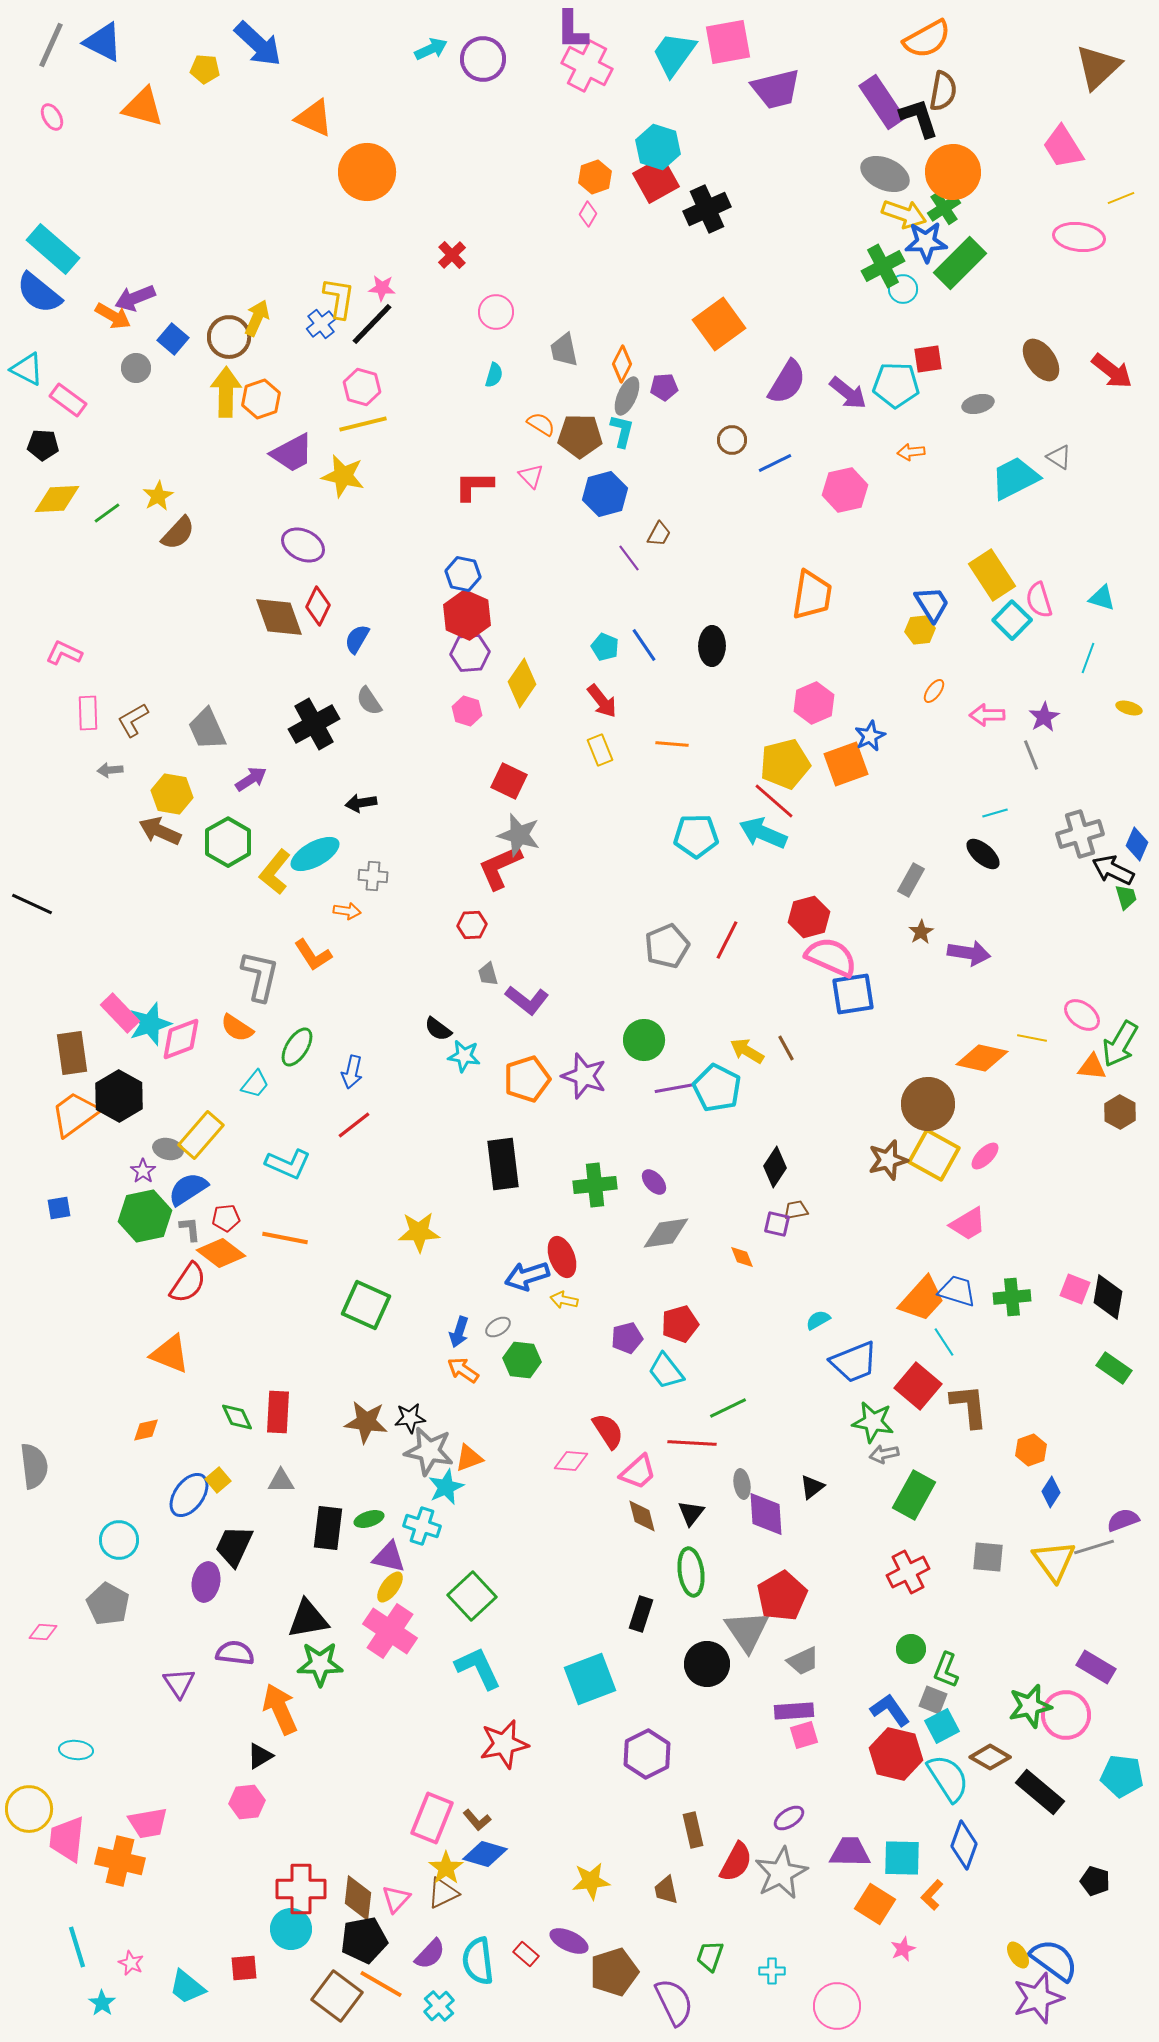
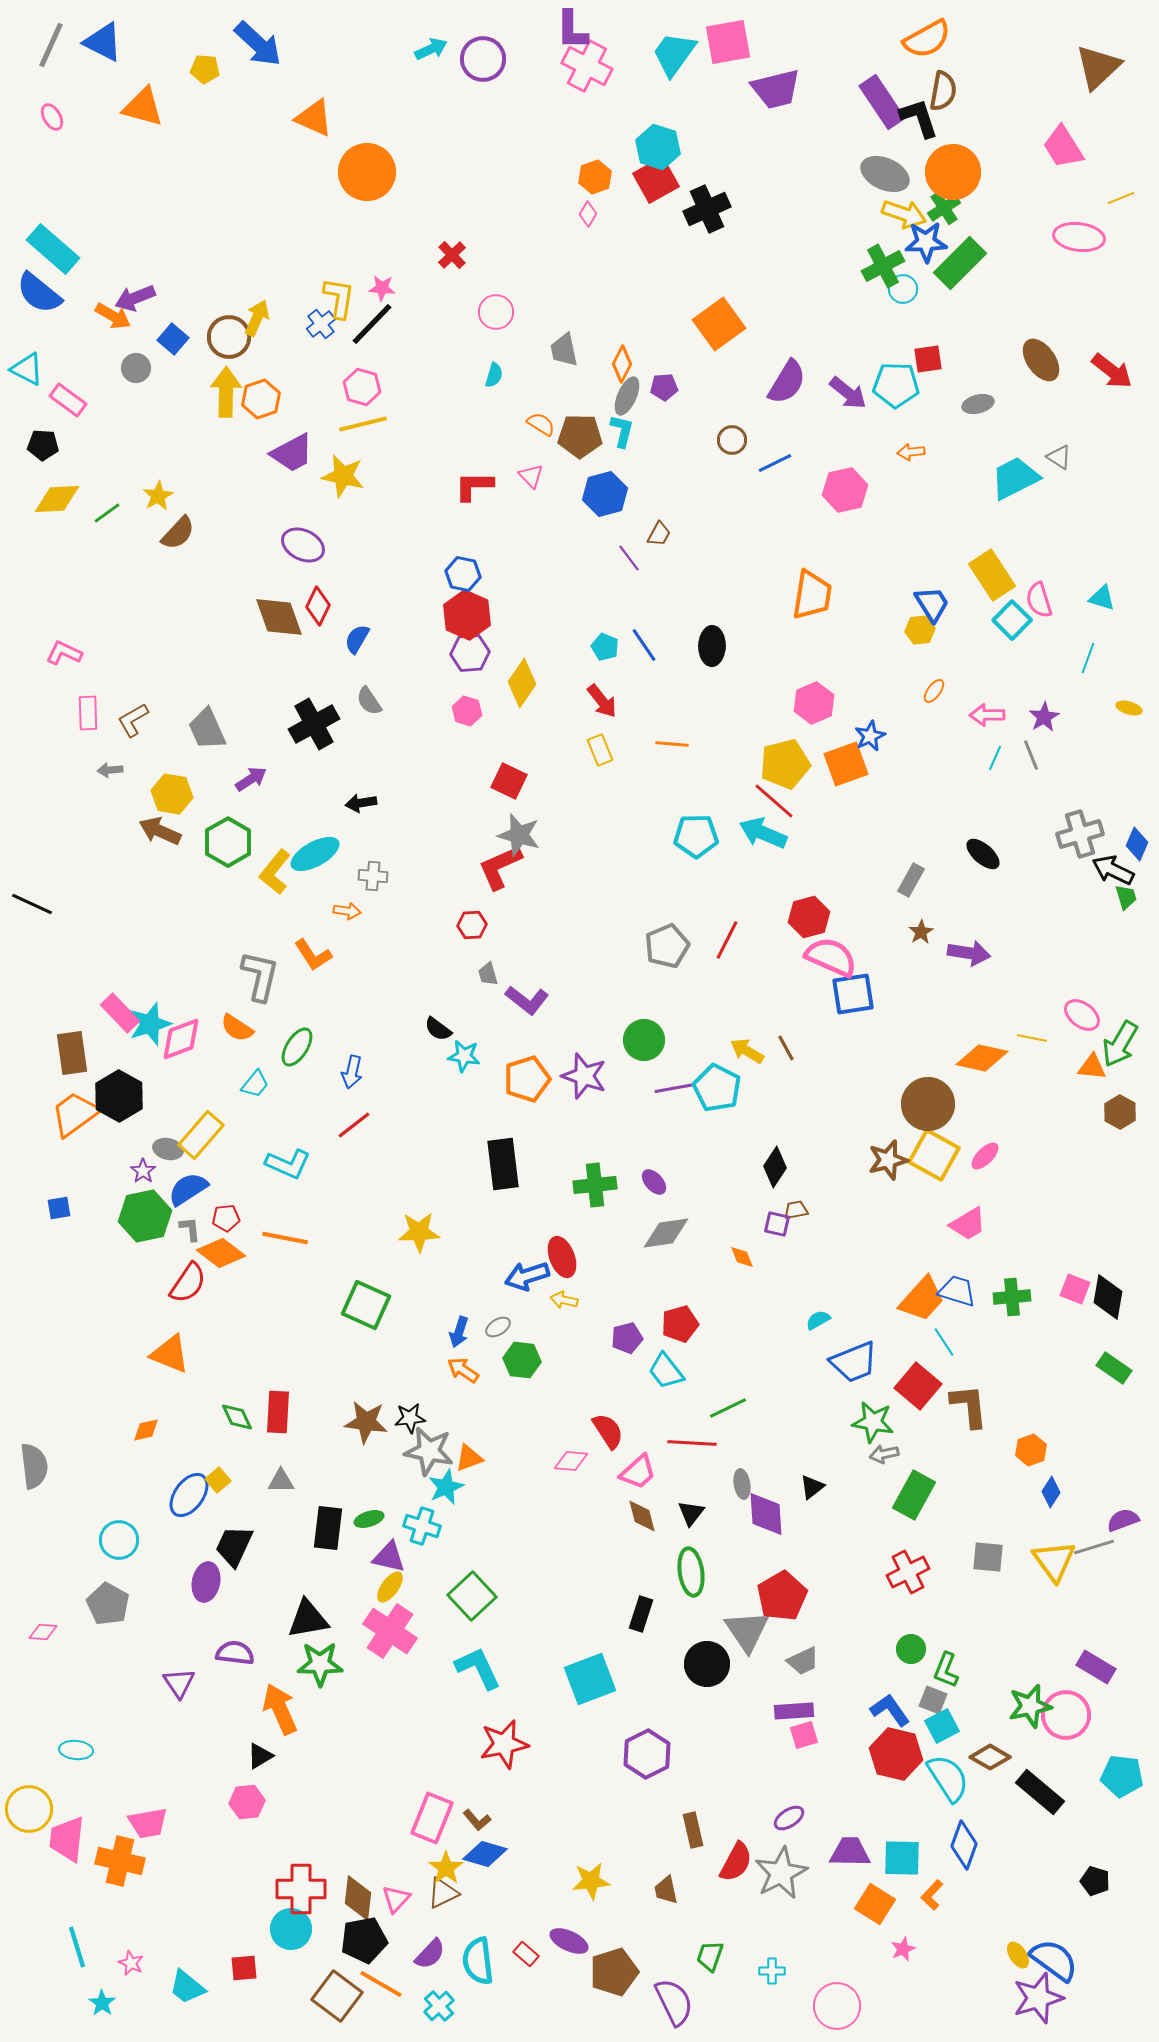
cyan line at (995, 813): moved 55 px up; rotated 50 degrees counterclockwise
